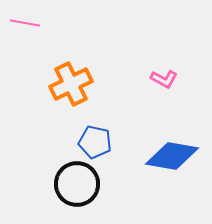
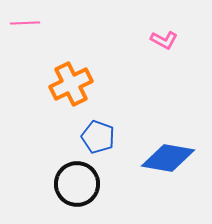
pink line: rotated 12 degrees counterclockwise
pink L-shape: moved 39 px up
blue pentagon: moved 3 px right, 5 px up; rotated 8 degrees clockwise
blue diamond: moved 4 px left, 2 px down
